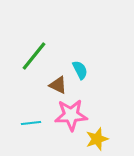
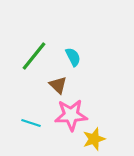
cyan semicircle: moved 7 px left, 13 px up
brown triangle: rotated 18 degrees clockwise
cyan line: rotated 24 degrees clockwise
yellow star: moved 3 px left
